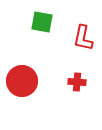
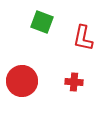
green square: rotated 10 degrees clockwise
red cross: moved 3 px left
